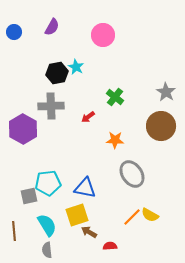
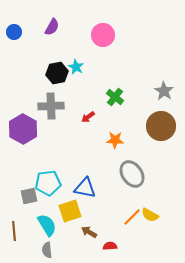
gray star: moved 2 px left, 1 px up
yellow square: moved 7 px left, 4 px up
